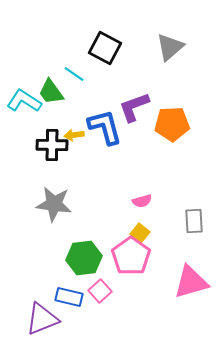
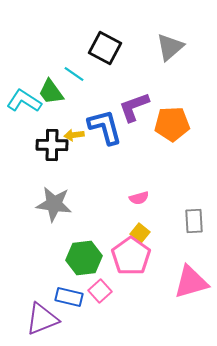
pink semicircle: moved 3 px left, 3 px up
